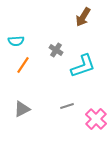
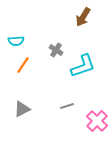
pink cross: moved 1 px right, 2 px down
